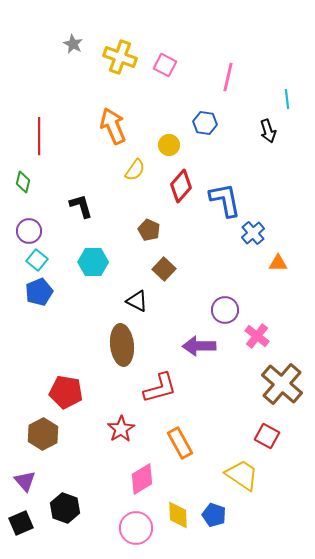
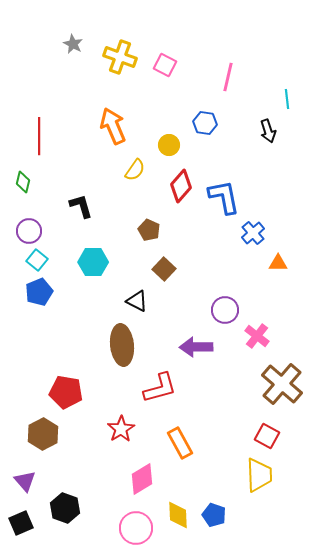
blue L-shape at (225, 200): moved 1 px left, 3 px up
purple arrow at (199, 346): moved 3 px left, 1 px down
yellow trapezoid at (242, 475): moved 17 px right; rotated 54 degrees clockwise
